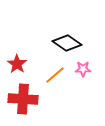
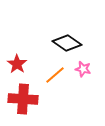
pink star: rotated 14 degrees clockwise
